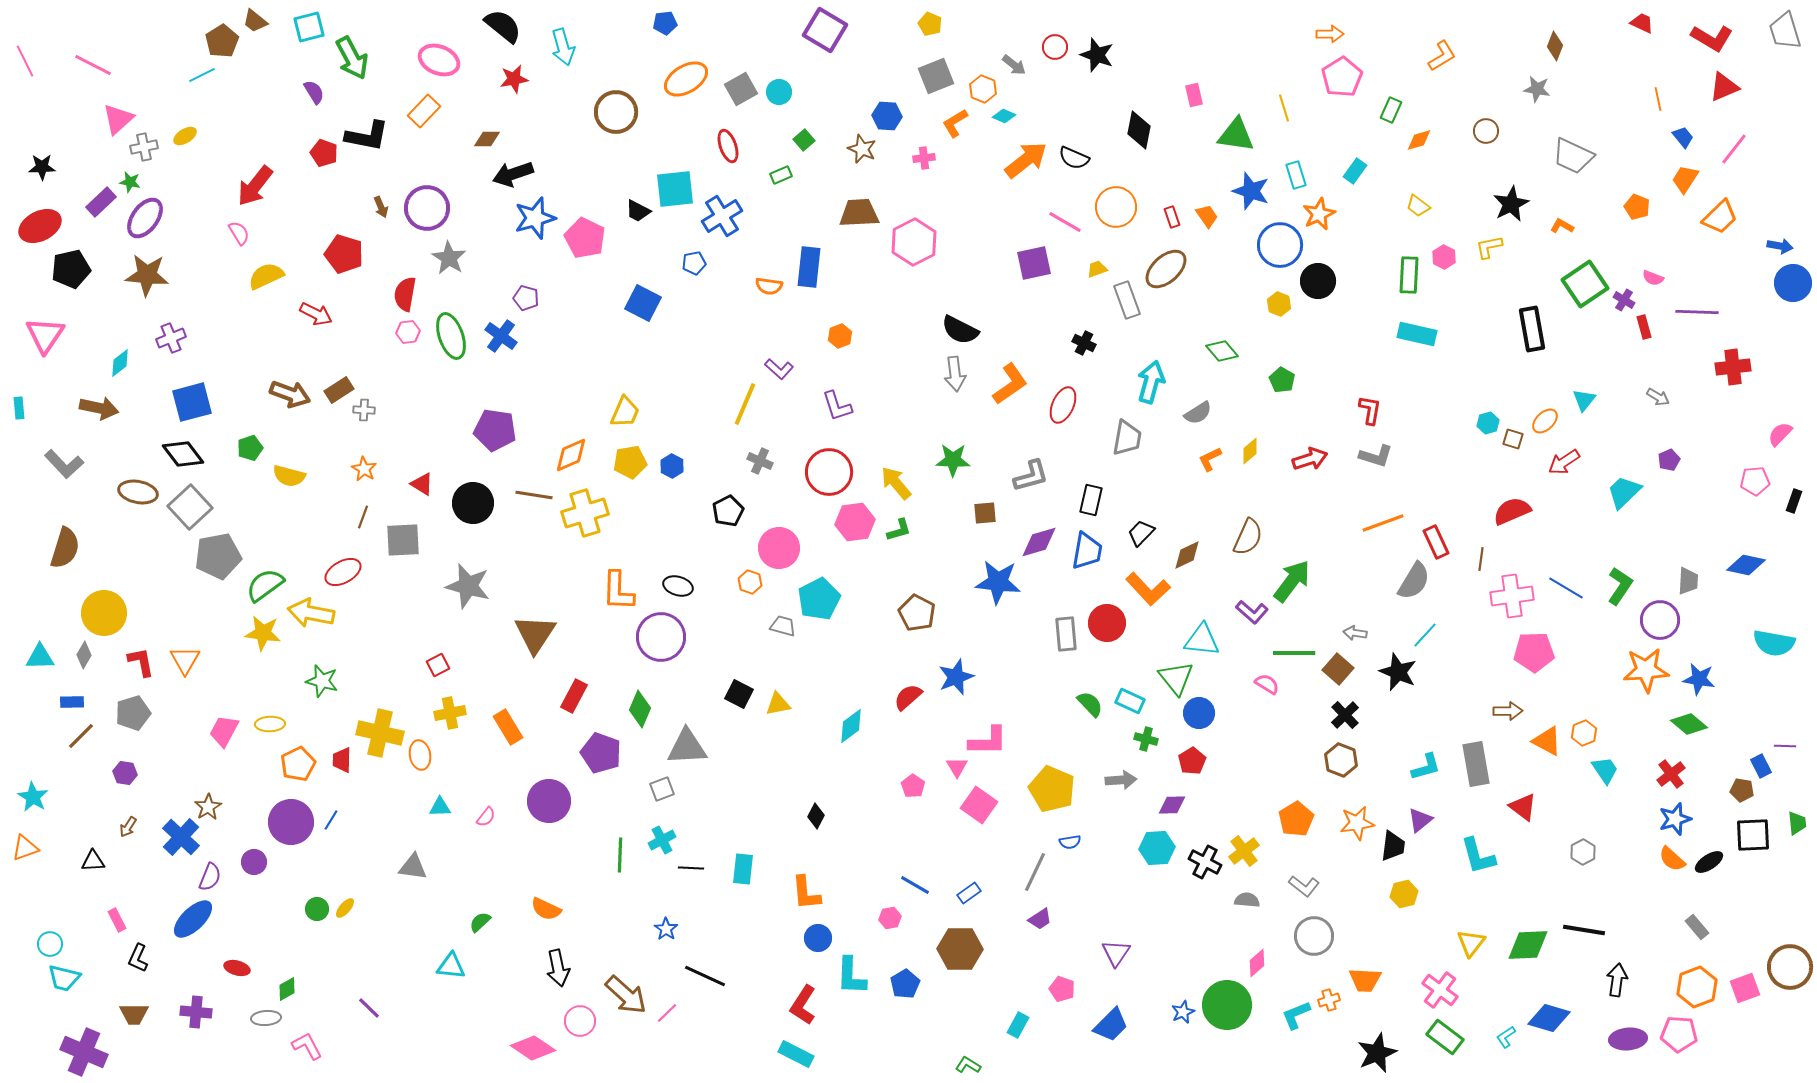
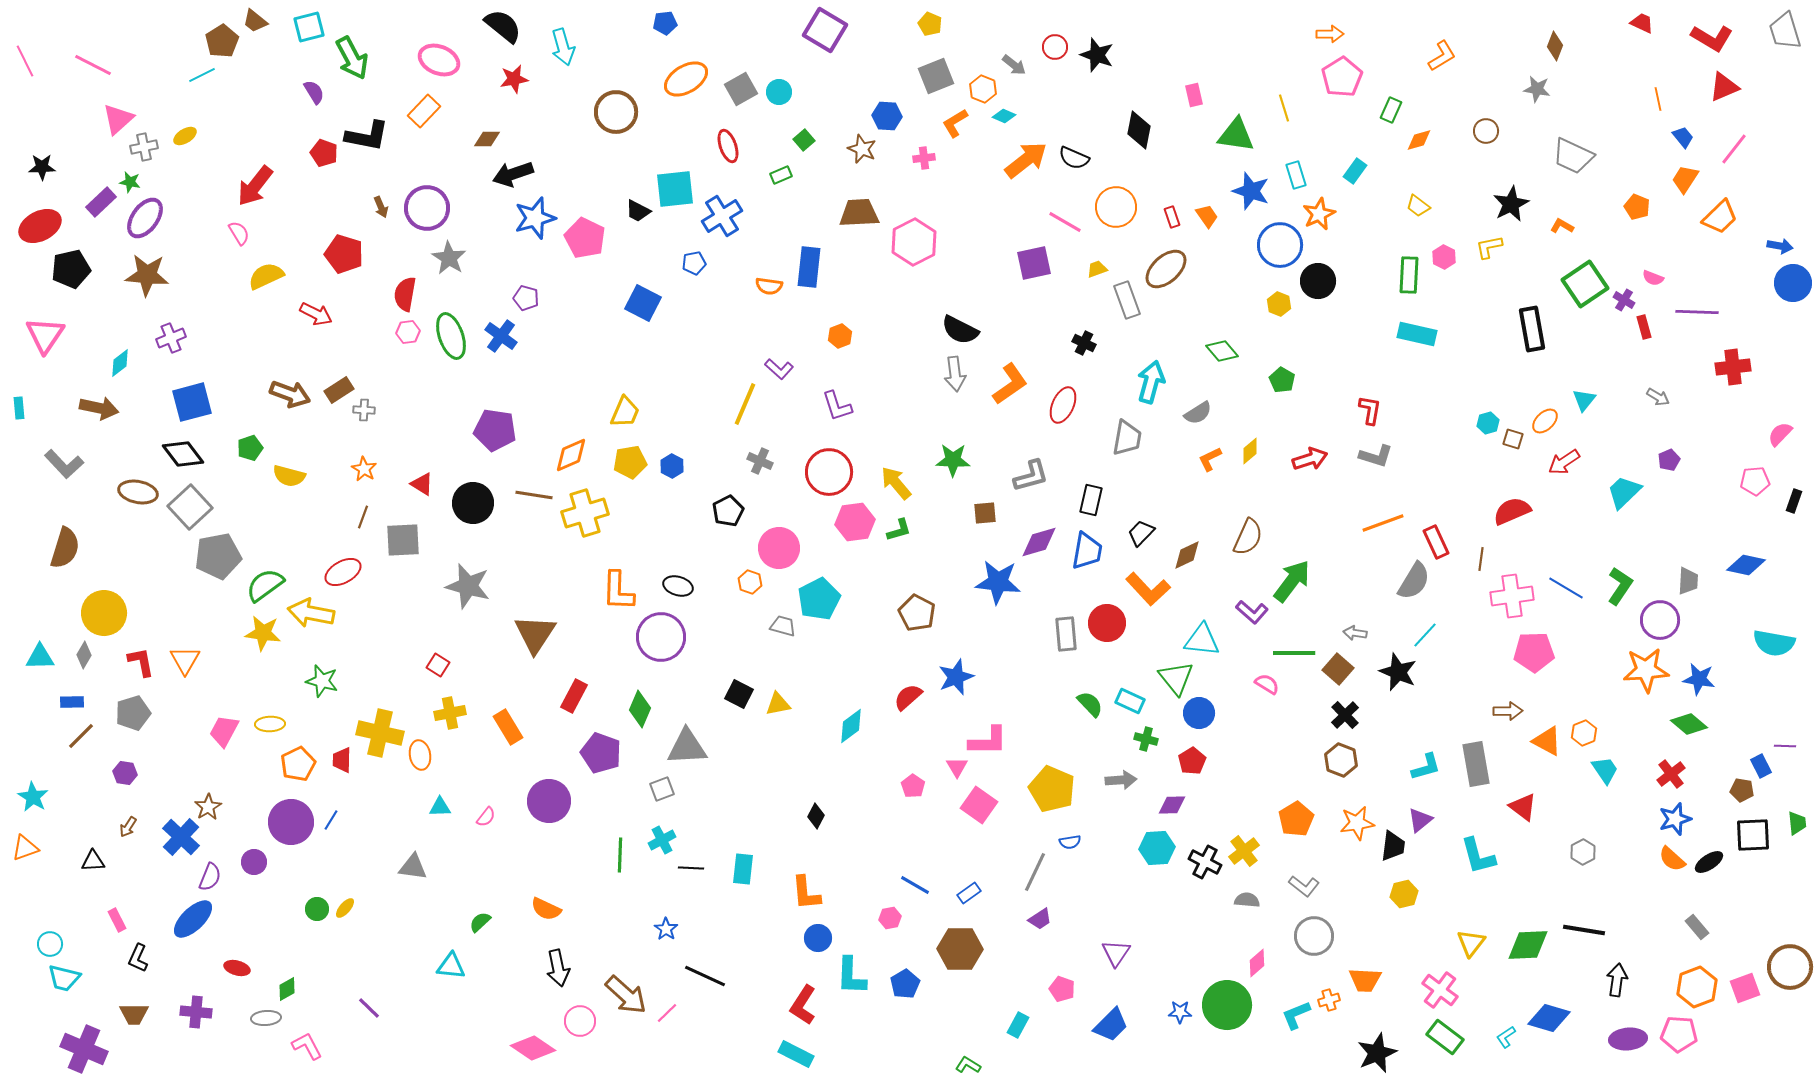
red square at (438, 665): rotated 30 degrees counterclockwise
blue star at (1183, 1012): moved 3 px left; rotated 25 degrees clockwise
purple cross at (84, 1052): moved 3 px up
